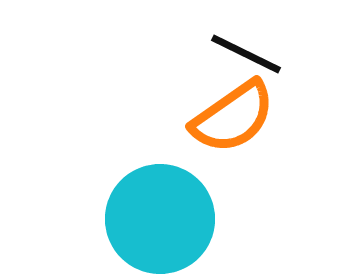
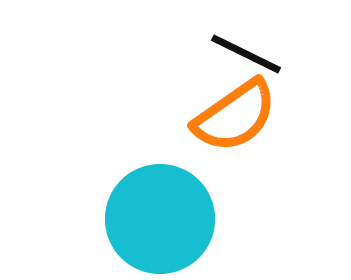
orange semicircle: moved 2 px right, 1 px up
